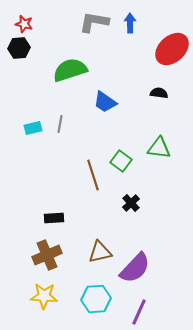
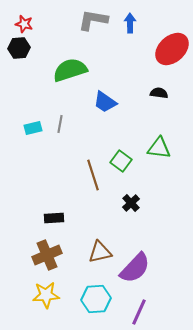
gray L-shape: moved 1 px left, 2 px up
yellow star: moved 2 px right, 1 px up; rotated 8 degrees counterclockwise
